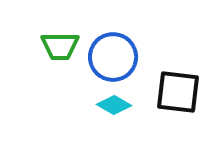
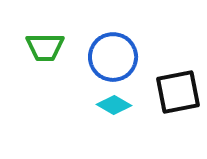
green trapezoid: moved 15 px left, 1 px down
black square: rotated 18 degrees counterclockwise
